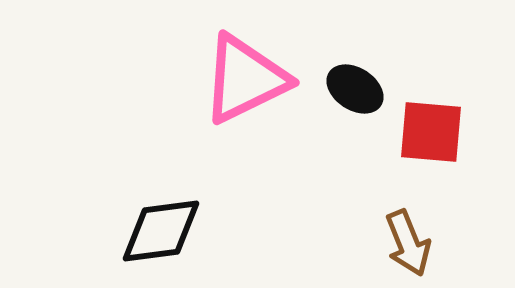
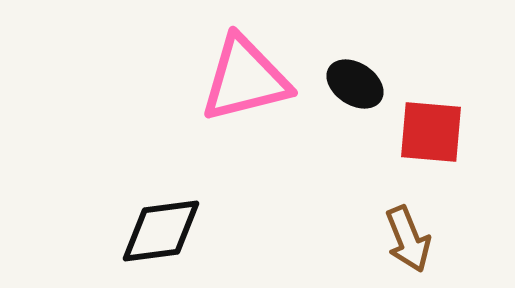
pink triangle: rotated 12 degrees clockwise
black ellipse: moved 5 px up
brown arrow: moved 4 px up
